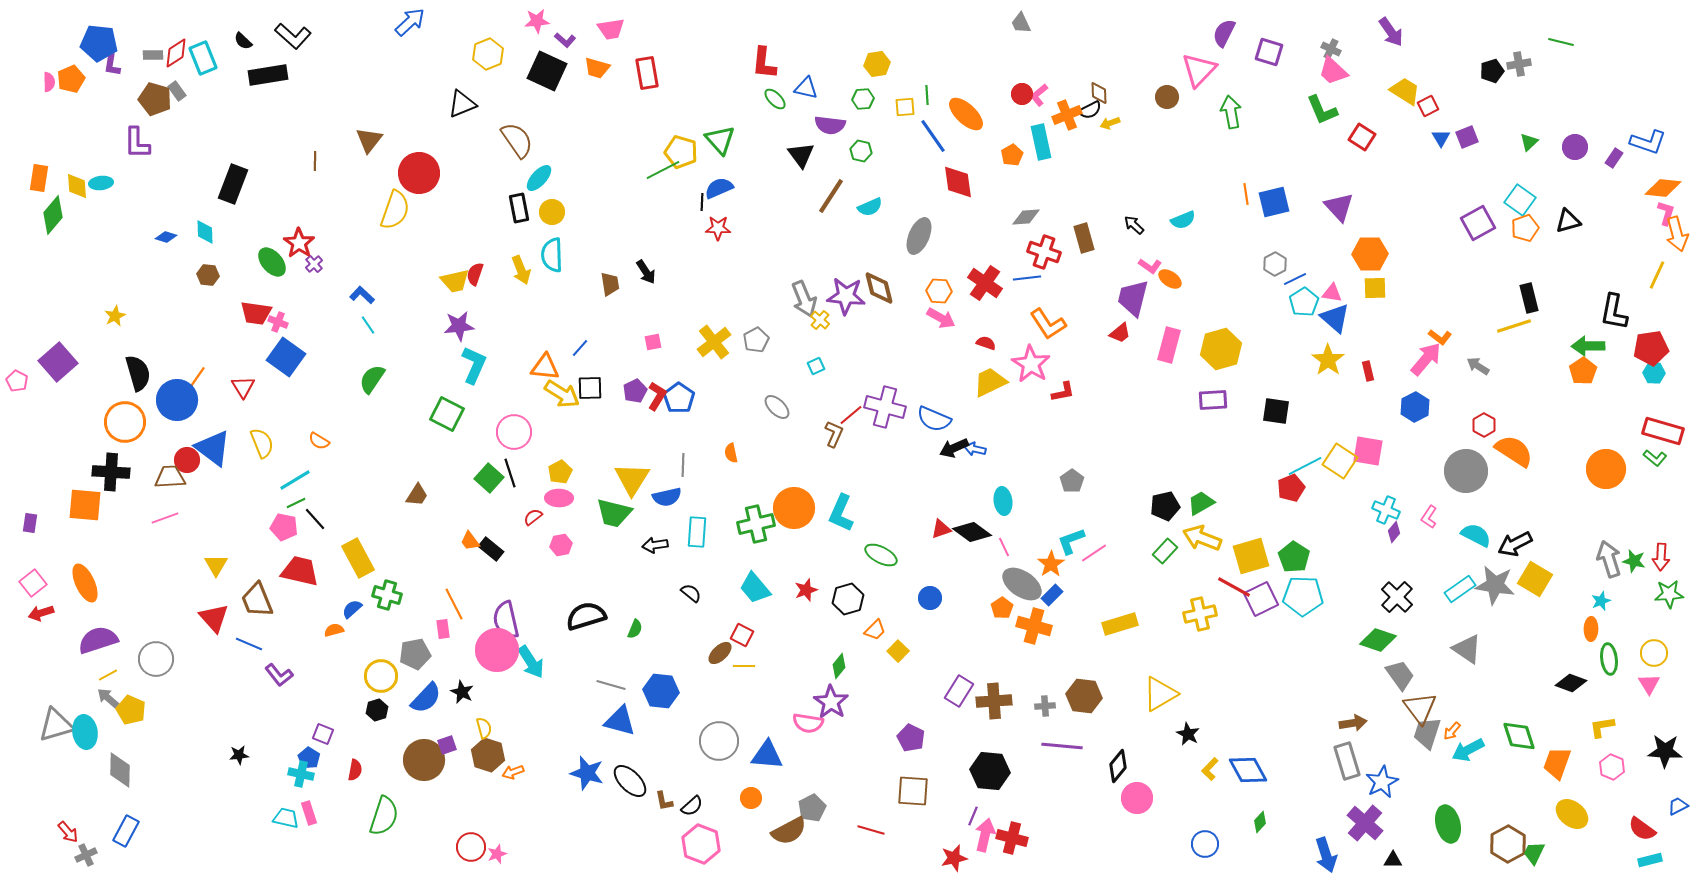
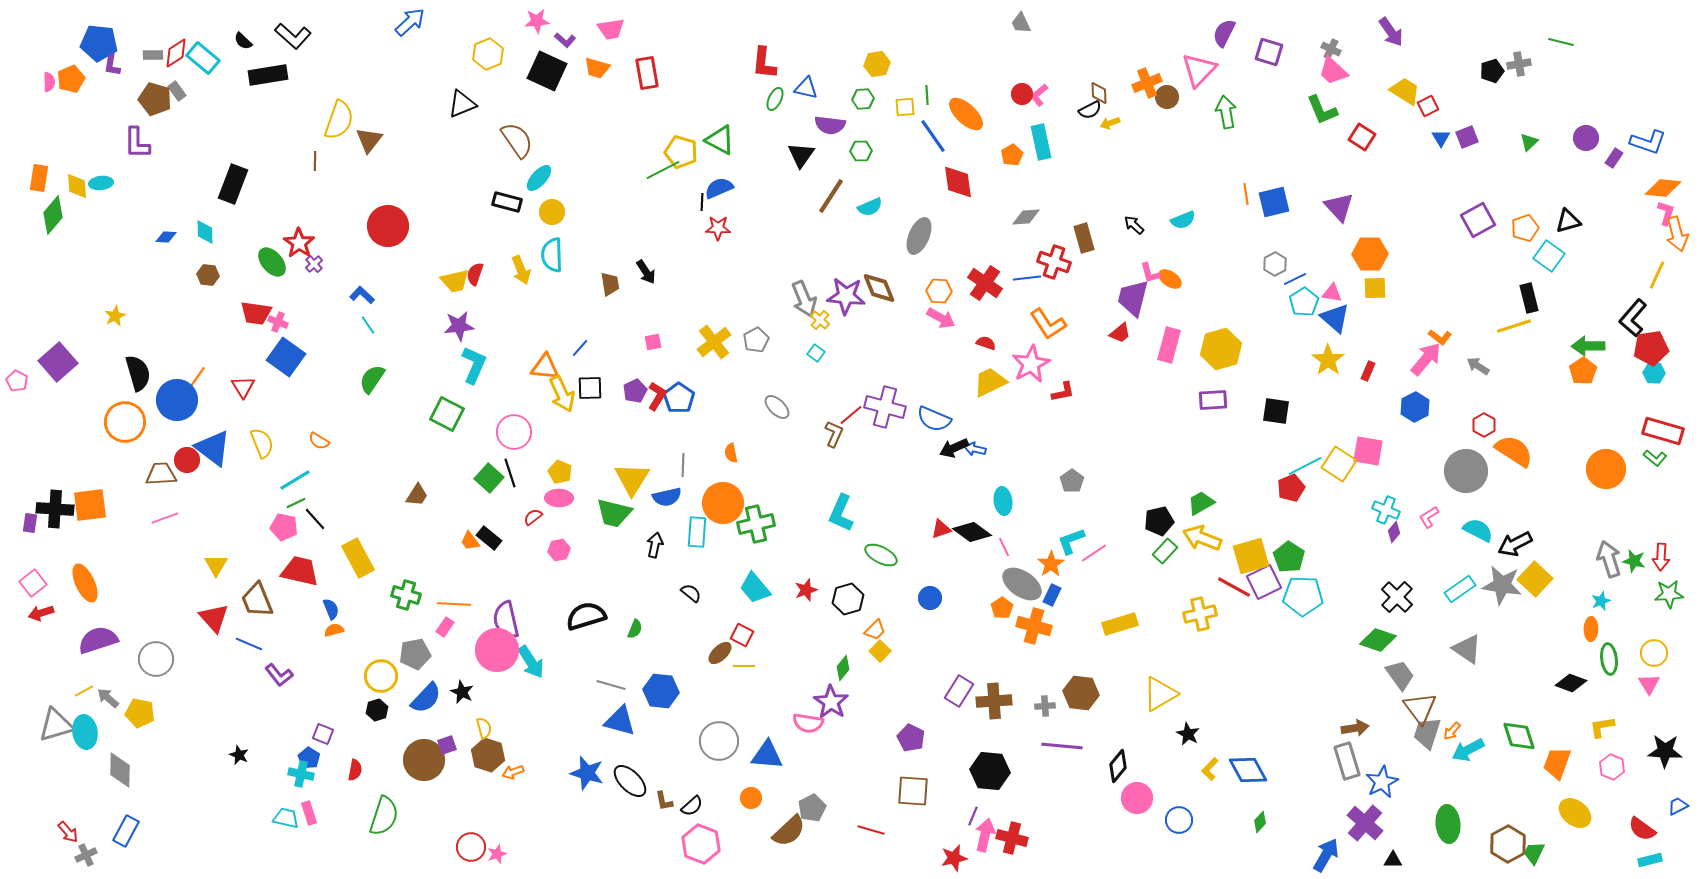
cyan rectangle at (203, 58): rotated 28 degrees counterclockwise
green ellipse at (775, 99): rotated 70 degrees clockwise
green arrow at (1231, 112): moved 5 px left
orange cross at (1067, 115): moved 80 px right, 32 px up
green triangle at (720, 140): rotated 20 degrees counterclockwise
purple circle at (1575, 147): moved 11 px right, 9 px up
green hexagon at (861, 151): rotated 15 degrees counterclockwise
black triangle at (801, 155): rotated 12 degrees clockwise
red circle at (419, 173): moved 31 px left, 53 px down
cyan square at (1520, 200): moved 29 px right, 56 px down
black rectangle at (519, 208): moved 12 px left, 6 px up; rotated 64 degrees counterclockwise
yellow semicircle at (395, 210): moved 56 px left, 90 px up
purple square at (1478, 223): moved 3 px up
blue diamond at (166, 237): rotated 15 degrees counterclockwise
red cross at (1044, 252): moved 10 px right, 10 px down
pink L-shape at (1150, 266): moved 7 px down; rotated 40 degrees clockwise
brown diamond at (879, 288): rotated 9 degrees counterclockwise
black L-shape at (1614, 312): moved 19 px right, 6 px down; rotated 30 degrees clockwise
pink star at (1031, 364): rotated 12 degrees clockwise
cyan square at (816, 366): moved 13 px up; rotated 30 degrees counterclockwise
red rectangle at (1368, 371): rotated 36 degrees clockwise
yellow arrow at (562, 394): rotated 33 degrees clockwise
yellow square at (1340, 461): moved 1 px left, 3 px down
black cross at (111, 472): moved 56 px left, 37 px down
yellow pentagon at (560, 472): rotated 20 degrees counterclockwise
brown trapezoid at (170, 477): moved 9 px left, 3 px up
orange square at (85, 505): moved 5 px right; rotated 12 degrees counterclockwise
black pentagon at (1165, 506): moved 6 px left, 15 px down
orange circle at (794, 508): moved 71 px left, 5 px up
pink L-shape at (1429, 517): rotated 25 degrees clockwise
cyan semicircle at (1476, 535): moved 2 px right, 5 px up
pink hexagon at (561, 545): moved 2 px left, 5 px down
black arrow at (655, 545): rotated 110 degrees clockwise
black rectangle at (491, 549): moved 2 px left, 11 px up
green pentagon at (1294, 557): moved 5 px left
yellow square at (1535, 579): rotated 12 degrees clockwise
gray star at (1495, 585): moved 7 px right
green cross at (387, 595): moved 19 px right
blue rectangle at (1052, 595): rotated 20 degrees counterclockwise
purple square at (1261, 599): moved 3 px right, 17 px up
orange line at (454, 604): rotated 60 degrees counterclockwise
blue semicircle at (352, 609): moved 21 px left; rotated 110 degrees clockwise
pink rectangle at (443, 629): moved 2 px right, 2 px up; rotated 42 degrees clockwise
yellow square at (898, 651): moved 18 px left
green diamond at (839, 666): moved 4 px right, 2 px down
yellow line at (108, 675): moved 24 px left, 16 px down
brown hexagon at (1084, 696): moved 3 px left, 3 px up
yellow pentagon at (131, 710): moved 9 px right, 3 px down; rotated 12 degrees counterclockwise
brown arrow at (1353, 723): moved 2 px right, 5 px down
black star at (239, 755): rotated 30 degrees clockwise
yellow ellipse at (1572, 814): moved 3 px right, 1 px up
green ellipse at (1448, 824): rotated 9 degrees clockwise
brown semicircle at (789, 831): rotated 15 degrees counterclockwise
blue circle at (1205, 844): moved 26 px left, 24 px up
blue arrow at (1326, 855): rotated 132 degrees counterclockwise
